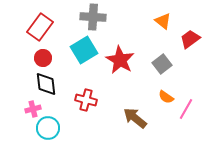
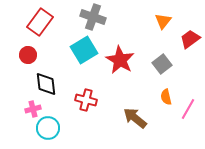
gray cross: rotated 15 degrees clockwise
orange triangle: rotated 30 degrees clockwise
red rectangle: moved 5 px up
red circle: moved 15 px left, 3 px up
orange semicircle: rotated 42 degrees clockwise
pink line: moved 2 px right
